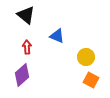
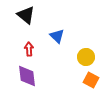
blue triangle: rotated 21 degrees clockwise
red arrow: moved 2 px right, 2 px down
purple diamond: moved 5 px right, 1 px down; rotated 55 degrees counterclockwise
